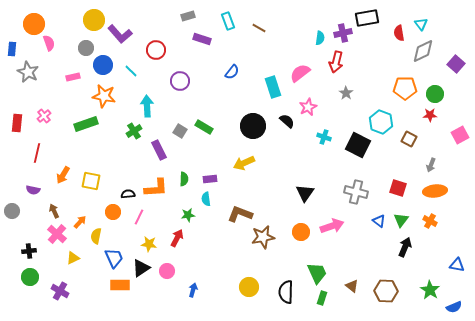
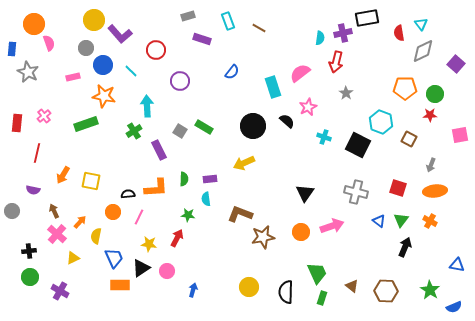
pink square at (460, 135): rotated 18 degrees clockwise
green star at (188, 215): rotated 16 degrees clockwise
